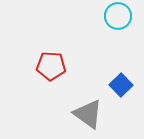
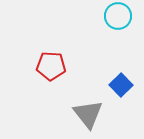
gray triangle: rotated 16 degrees clockwise
